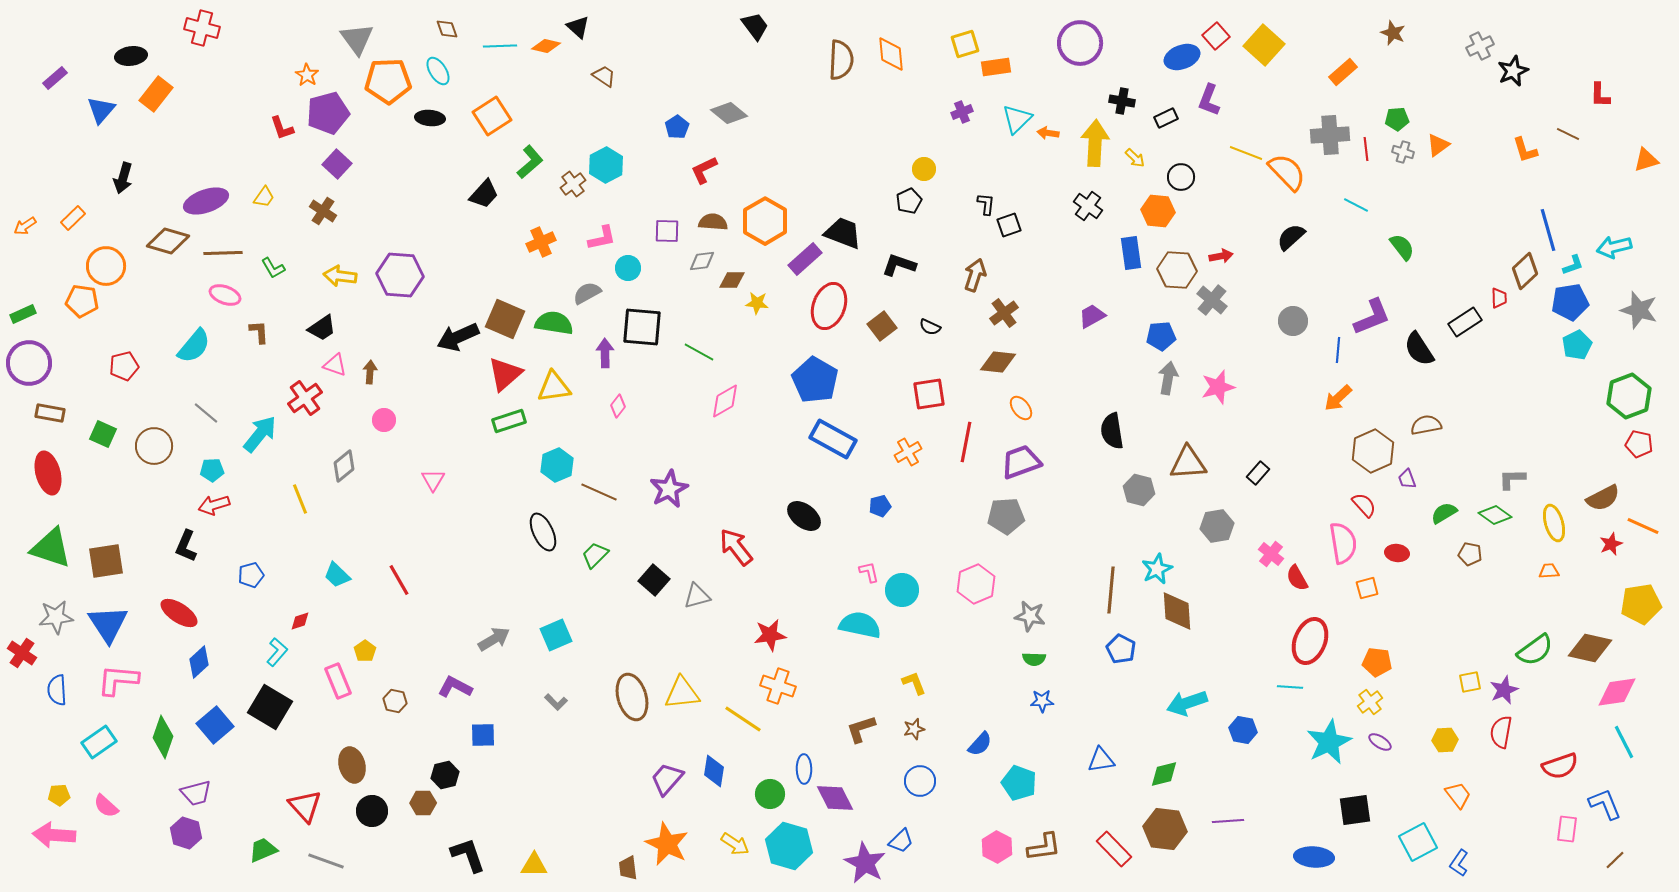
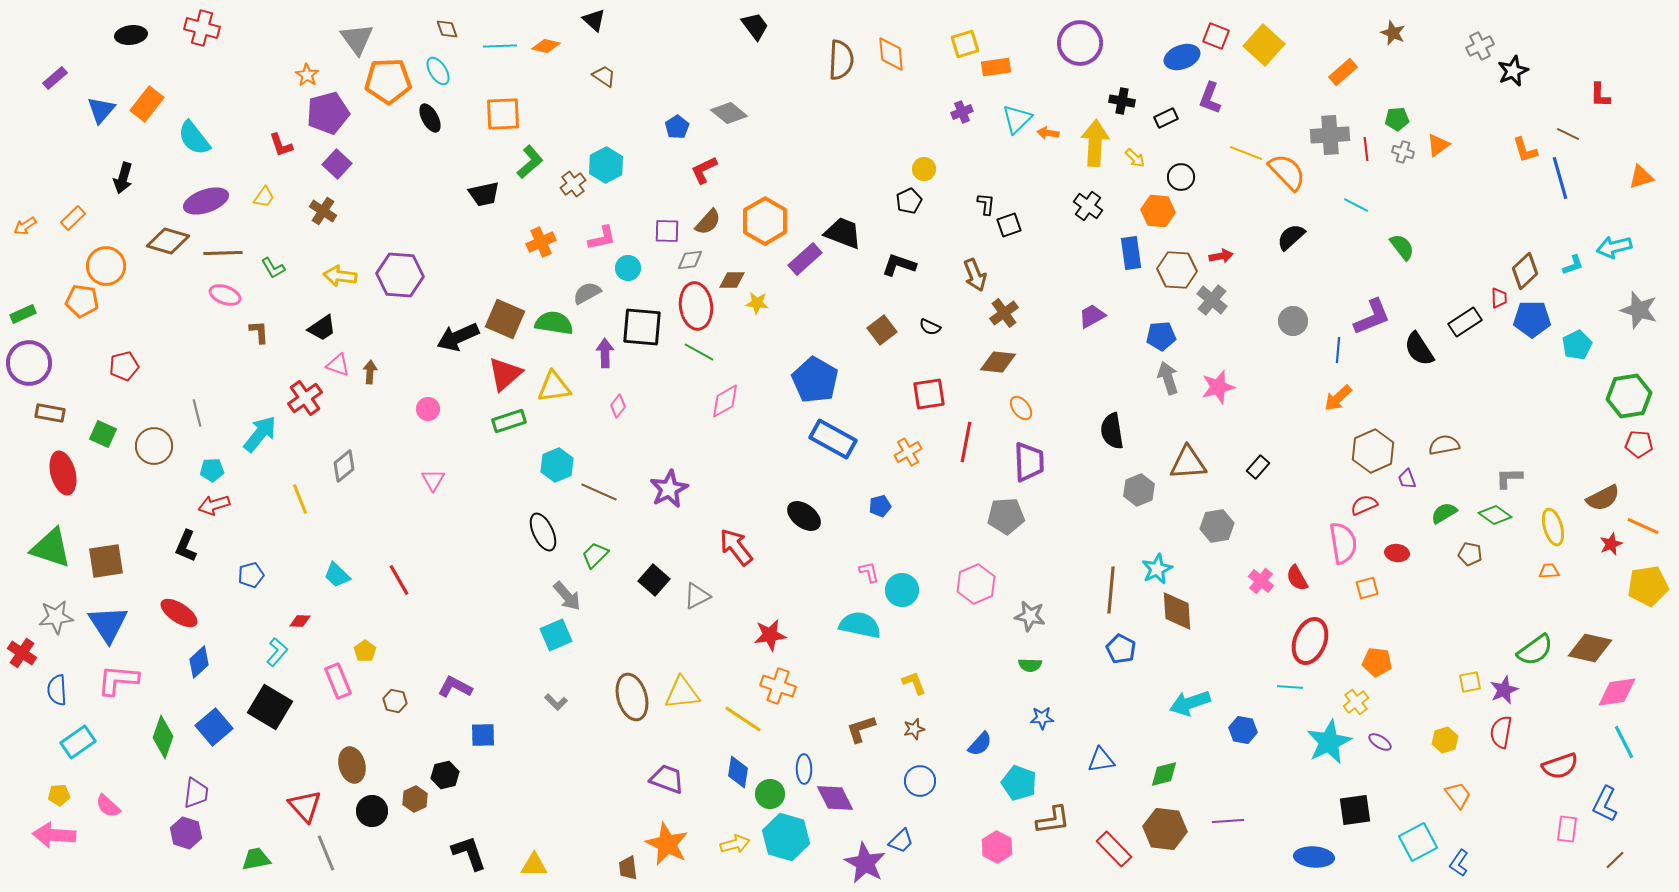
black triangle at (578, 27): moved 16 px right, 7 px up
red square at (1216, 36): rotated 28 degrees counterclockwise
black ellipse at (131, 56): moved 21 px up
orange rectangle at (156, 94): moved 9 px left, 10 px down
purple L-shape at (1209, 100): moved 1 px right, 2 px up
orange square at (492, 116): moved 11 px right, 2 px up; rotated 30 degrees clockwise
black ellipse at (430, 118): rotated 56 degrees clockwise
red L-shape at (282, 128): moved 1 px left, 17 px down
orange triangle at (1646, 160): moved 5 px left, 17 px down
black trapezoid at (484, 194): rotated 36 degrees clockwise
brown semicircle at (713, 222): moved 5 px left; rotated 128 degrees clockwise
blue line at (1548, 230): moved 12 px right, 52 px up
gray diamond at (702, 261): moved 12 px left, 1 px up
brown arrow at (975, 275): rotated 140 degrees clockwise
blue pentagon at (1570, 302): moved 38 px left, 17 px down; rotated 9 degrees clockwise
red ellipse at (829, 306): moved 133 px left; rotated 27 degrees counterclockwise
brown square at (882, 326): moved 4 px down
cyan semicircle at (194, 346): moved 208 px up; rotated 102 degrees clockwise
pink triangle at (335, 365): moved 3 px right
gray arrow at (1168, 378): rotated 28 degrees counterclockwise
green hexagon at (1629, 396): rotated 12 degrees clockwise
gray line at (206, 413): moved 9 px left; rotated 36 degrees clockwise
pink circle at (384, 420): moved 44 px right, 11 px up
brown semicircle at (1426, 425): moved 18 px right, 20 px down
red pentagon at (1639, 444): rotated 8 degrees counterclockwise
purple trapezoid at (1021, 462): moved 8 px right; rotated 108 degrees clockwise
red ellipse at (48, 473): moved 15 px right
black rectangle at (1258, 473): moved 6 px up
gray L-shape at (1512, 479): moved 3 px left, 1 px up
gray hexagon at (1139, 490): rotated 24 degrees clockwise
red semicircle at (1364, 505): rotated 72 degrees counterclockwise
yellow ellipse at (1554, 523): moved 1 px left, 4 px down
pink cross at (1271, 554): moved 10 px left, 27 px down
gray triangle at (697, 596): rotated 12 degrees counterclockwise
yellow pentagon at (1641, 604): moved 7 px right, 18 px up
red diamond at (300, 621): rotated 20 degrees clockwise
gray arrow at (494, 639): moved 73 px right, 43 px up; rotated 80 degrees clockwise
green semicircle at (1034, 659): moved 4 px left, 6 px down
blue star at (1042, 701): moved 17 px down
yellow cross at (1370, 702): moved 14 px left
cyan arrow at (1187, 703): moved 3 px right
blue square at (215, 725): moved 1 px left, 2 px down
yellow hexagon at (1445, 740): rotated 15 degrees counterclockwise
cyan rectangle at (99, 742): moved 21 px left
blue diamond at (714, 771): moved 24 px right, 1 px down
purple trapezoid at (667, 779): rotated 69 degrees clockwise
purple trapezoid at (196, 793): rotated 68 degrees counterclockwise
brown hexagon at (423, 803): moved 8 px left, 4 px up; rotated 25 degrees counterclockwise
blue L-shape at (1605, 804): rotated 132 degrees counterclockwise
pink semicircle at (106, 806): moved 2 px right
yellow arrow at (735, 844): rotated 48 degrees counterclockwise
cyan hexagon at (789, 846): moved 3 px left, 9 px up
brown L-shape at (1044, 847): moved 9 px right, 27 px up
green trapezoid at (263, 850): moved 7 px left, 9 px down; rotated 12 degrees clockwise
black L-shape at (468, 855): moved 1 px right, 2 px up
gray line at (326, 861): moved 8 px up; rotated 48 degrees clockwise
